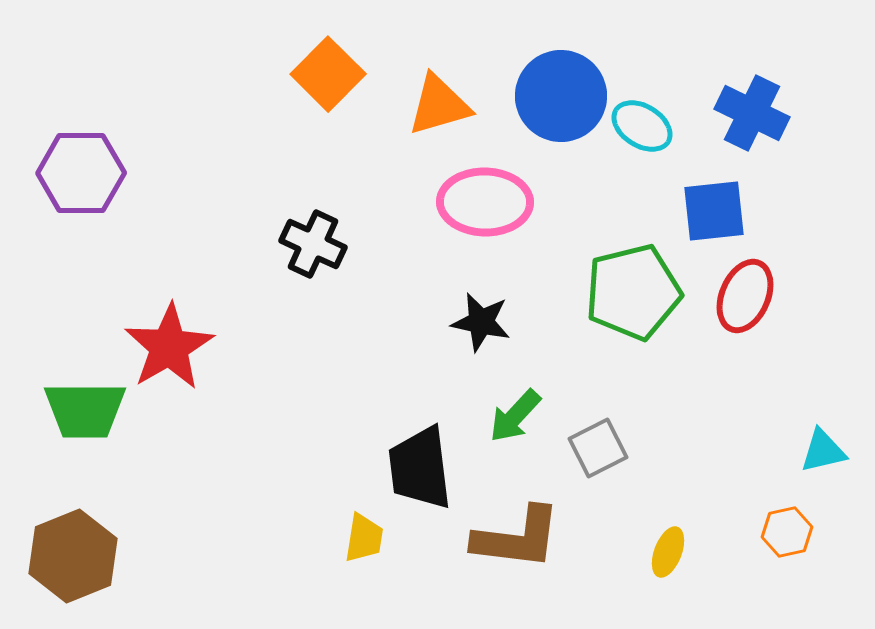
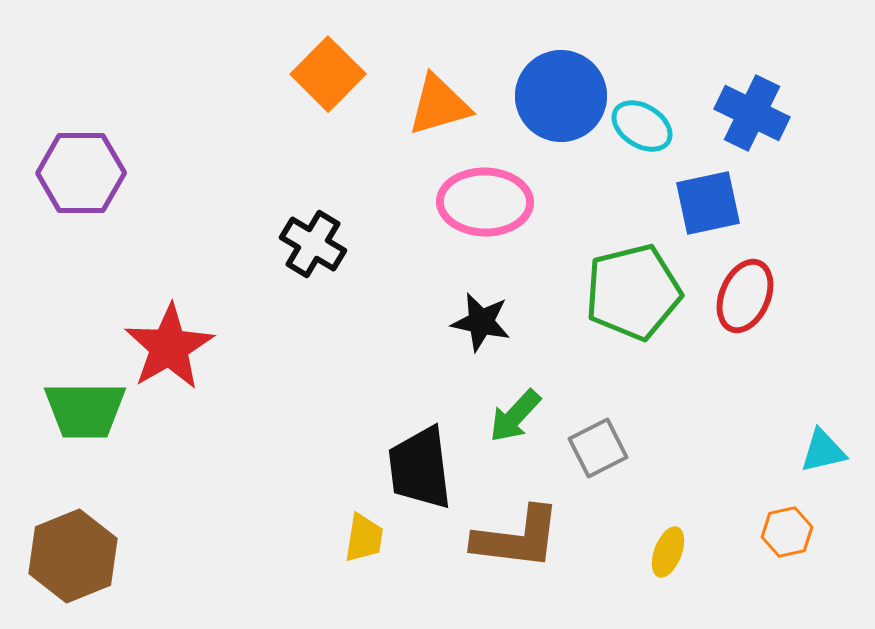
blue square: moved 6 px left, 8 px up; rotated 6 degrees counterclockwise
black cross: rotated 6 degrees clockwise
